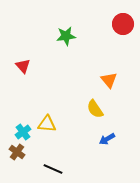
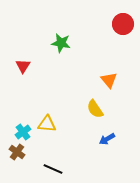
green star: moved 5 px left, 7 px down; rotated 18 degrees clockwise
red triangle: rotated 14 degrees clockwise
